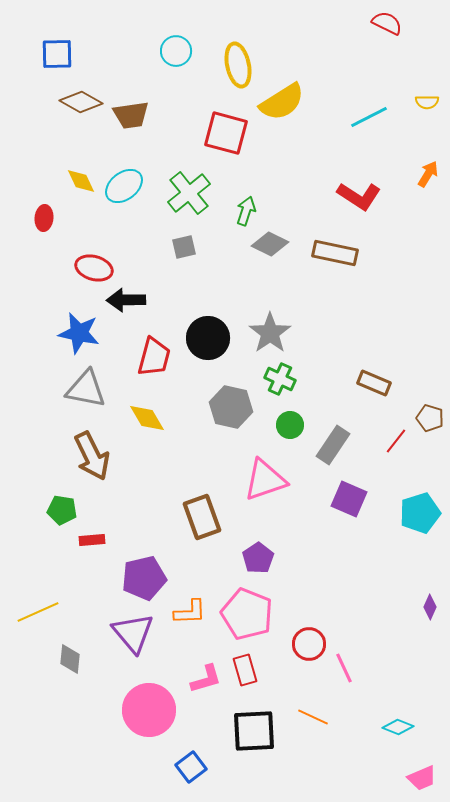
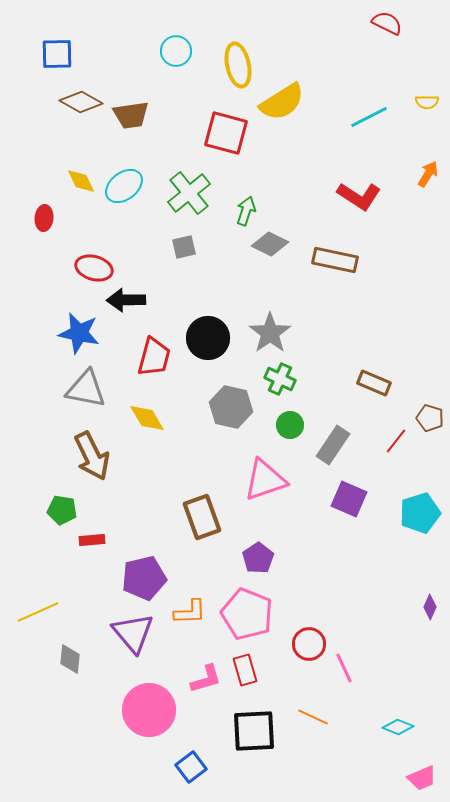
brown rectangle at (335, 253): moved 7 px down
